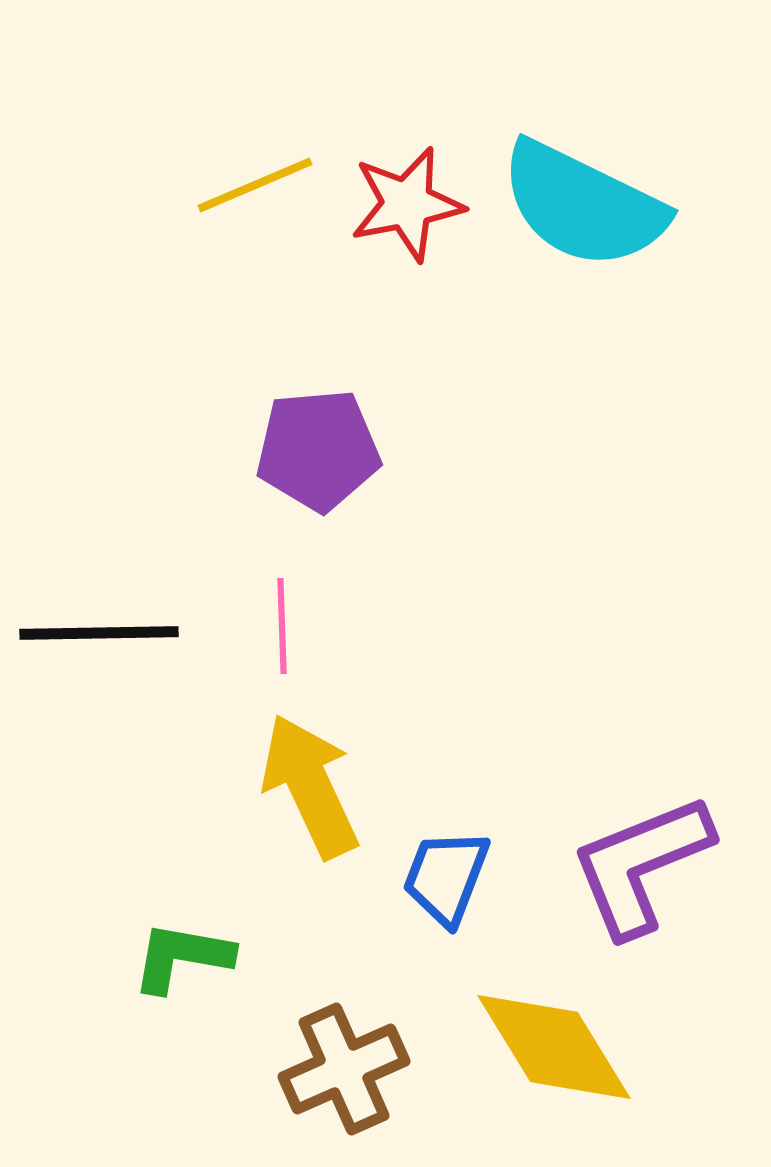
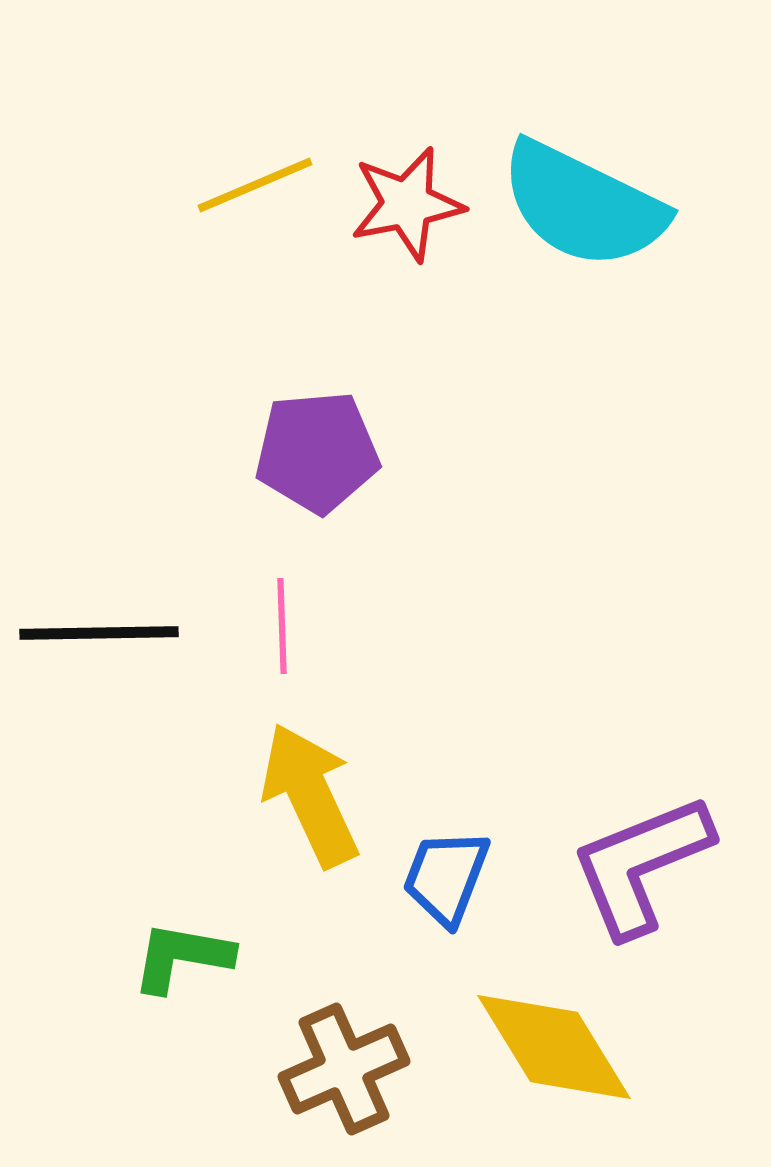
purple pentagon: moved 1 px left, 2 px down
yellow arrow: moved 9 px down
